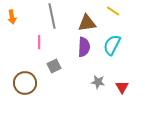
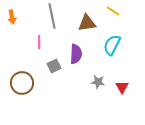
purple semicircle: moved 8 px left, 7 px down
brown circle: moved 3 px left
